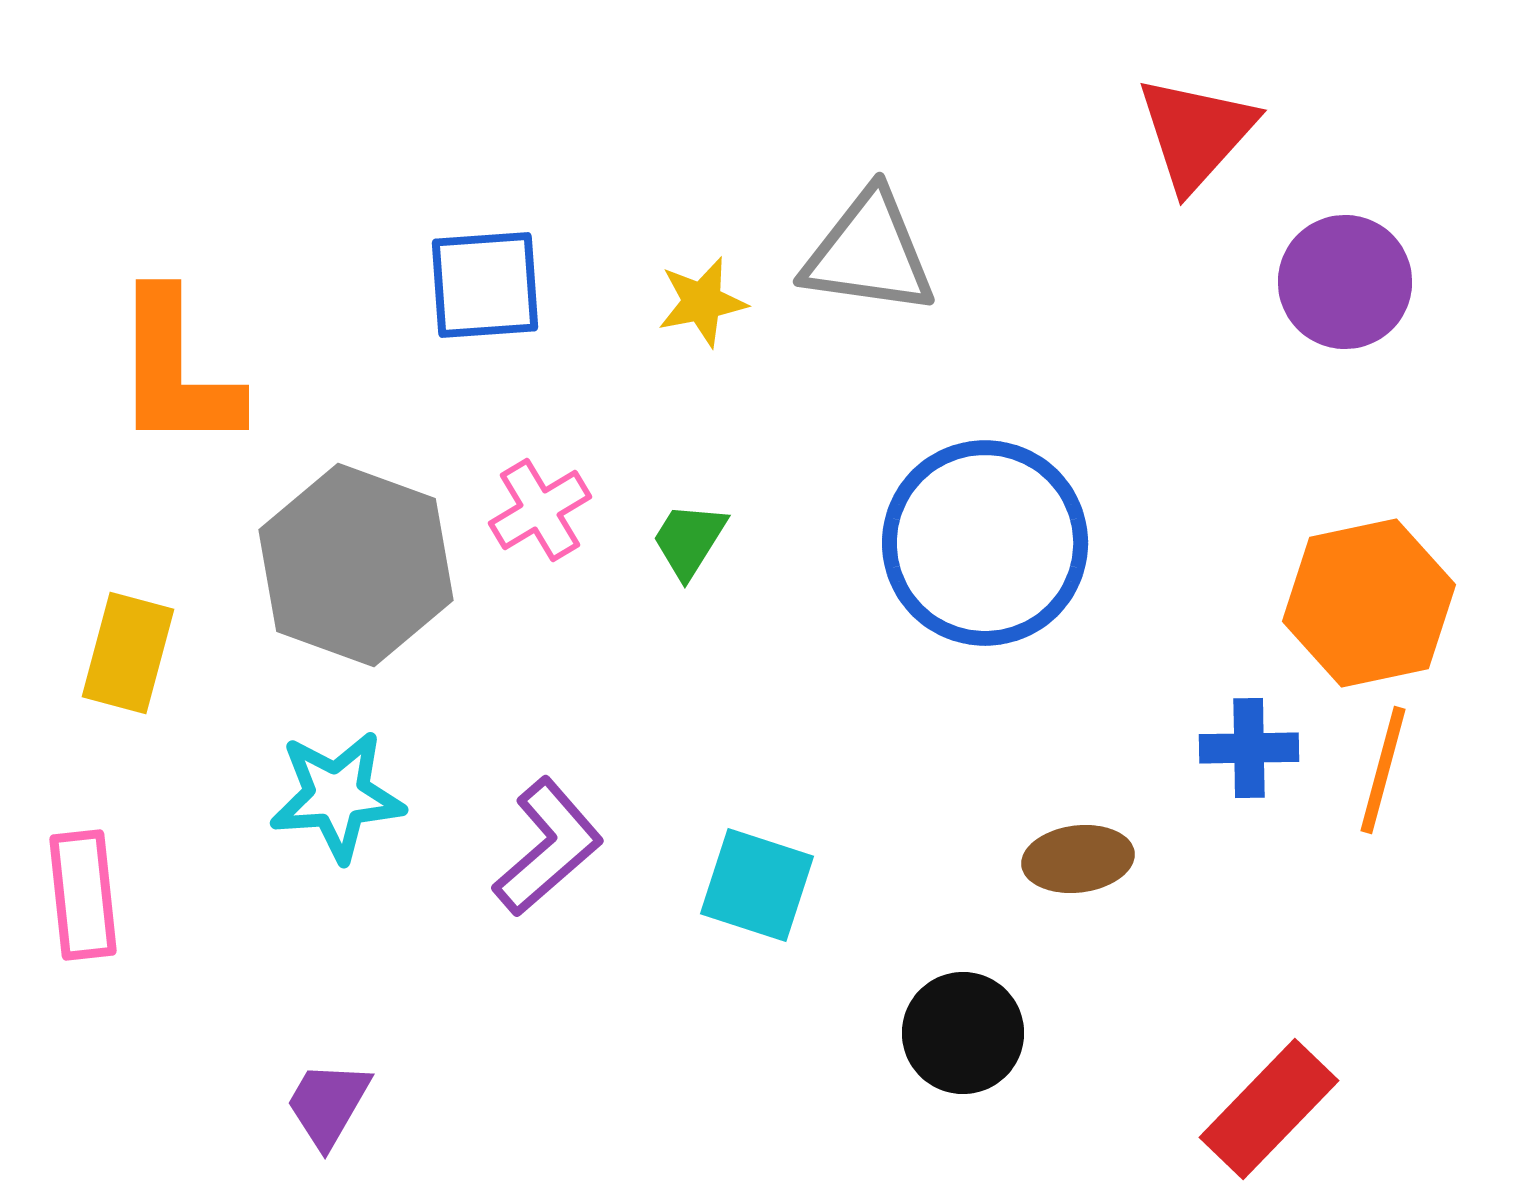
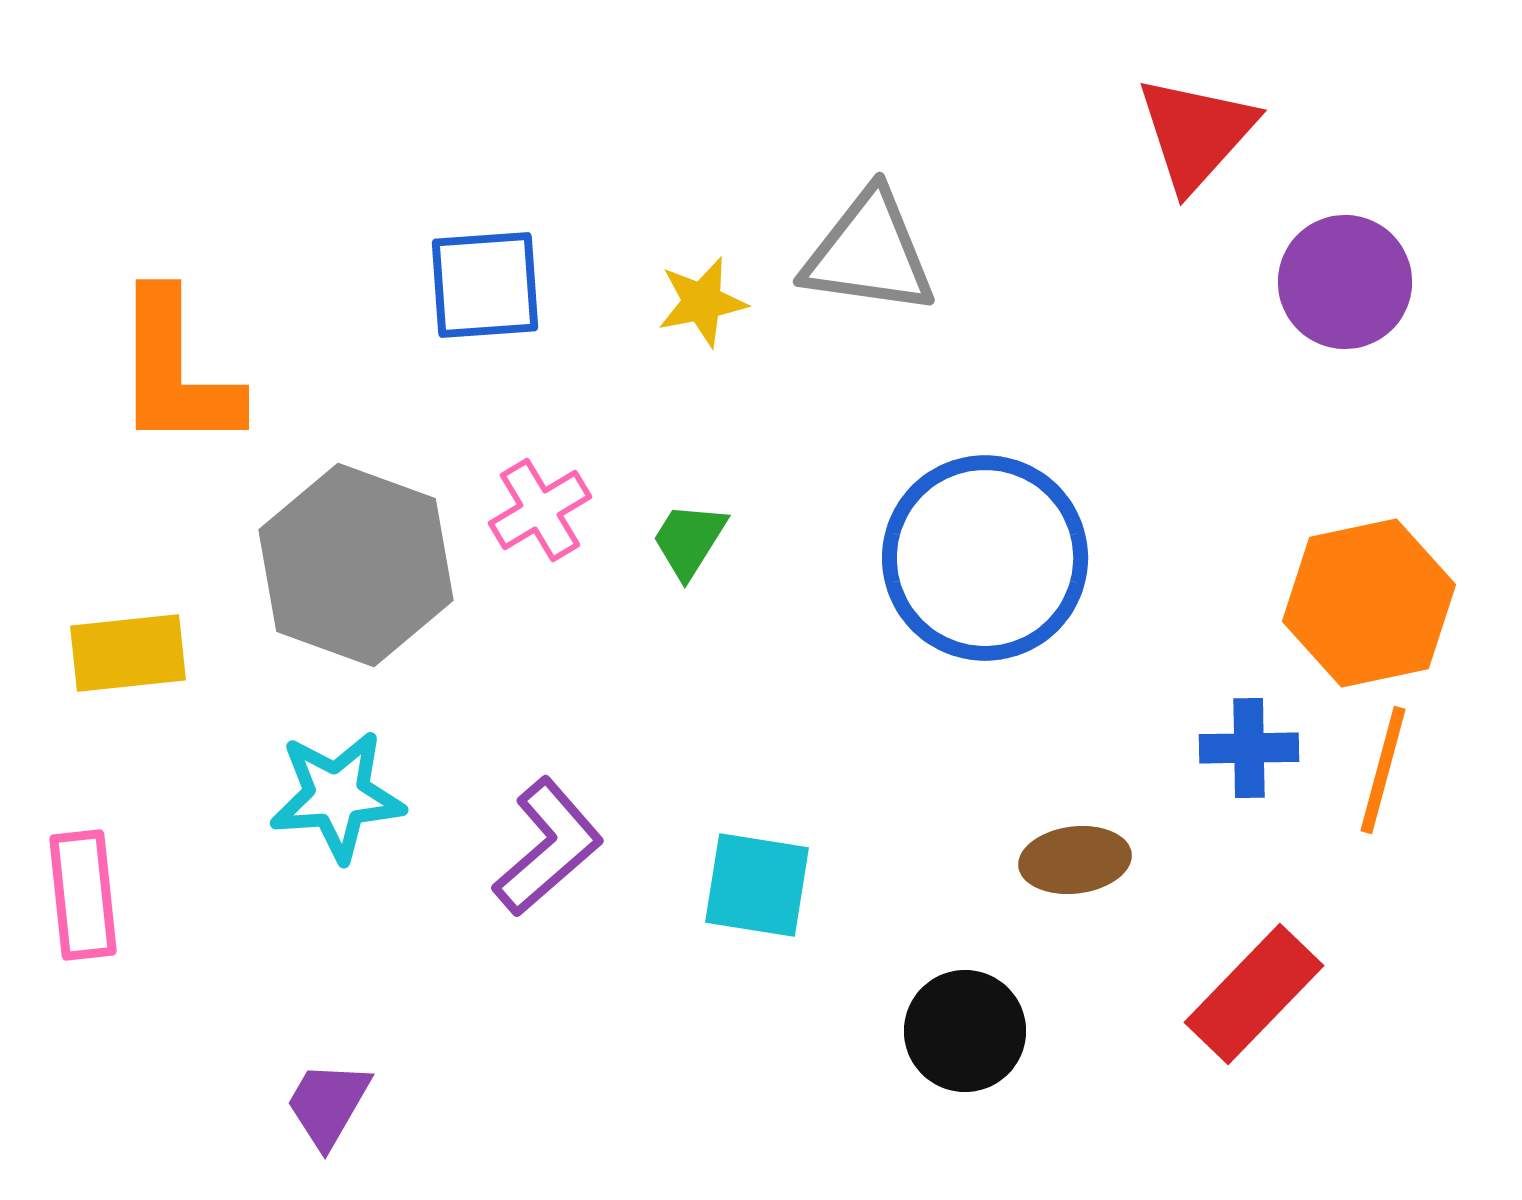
blue circle: moved 15 px down
yellow rectangle: rotated 69 degrees clockwise
brown ellipse: moved 3 px left, 1 px down
cyan square: rotated 9 degrees counterclockwise
black circle: moved 2 px right, 2 px up
red rectangle: moved 15 px left, 115 px up
